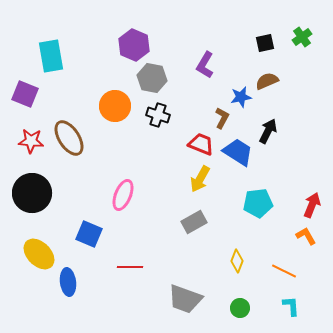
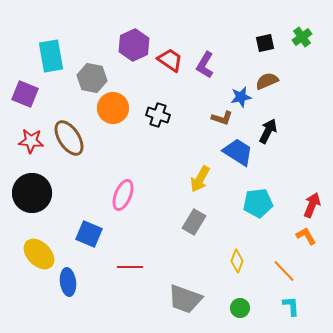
purple hexagon: rotated 12 degrees clockwise
gray hexagon: moved 60 px left
orange circle: moved 2 px left, 2 px down
brown L-shape: rotated 80 degrees clockwise
red trapezoid: moved 31 px left, 84 px up; rotated 12 degrees clockwise
gray rectangle: rotated 30 degrees counterclockwise
orange line: rotated 20 degrees clockwise
